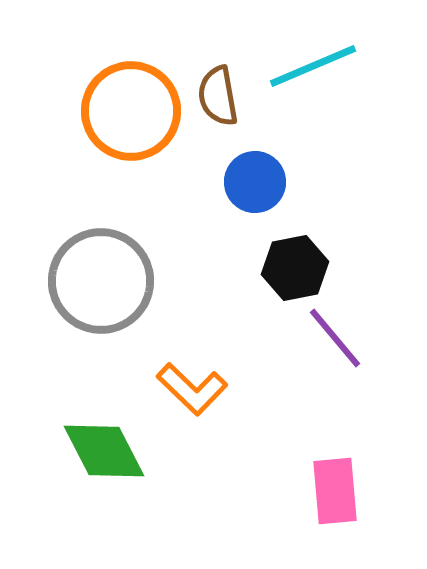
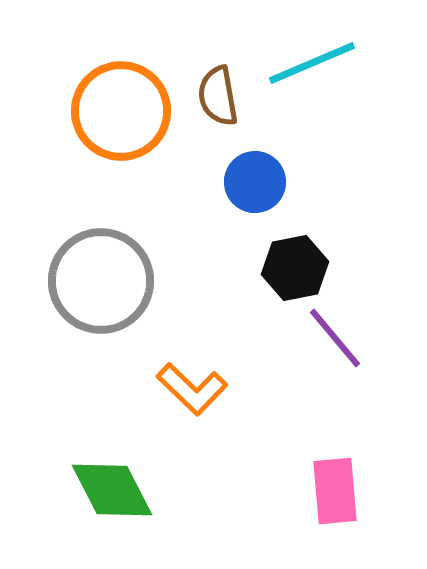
cyan line: moved 1 px left, 3 px up
orange circle: moved 10 px left
green diamond: moved 8 px right, 39 px down
